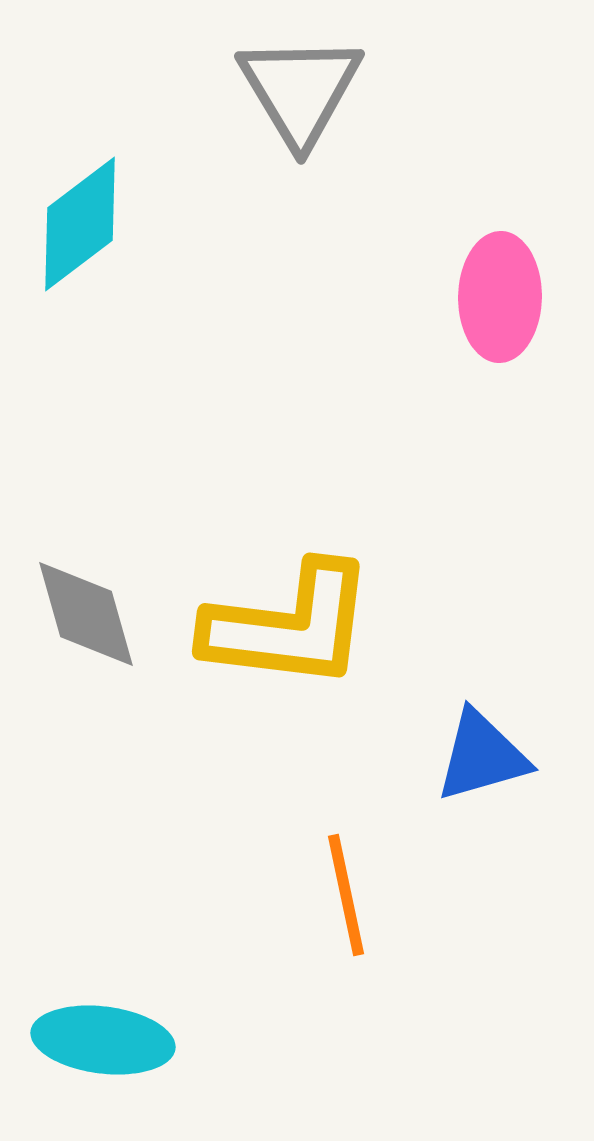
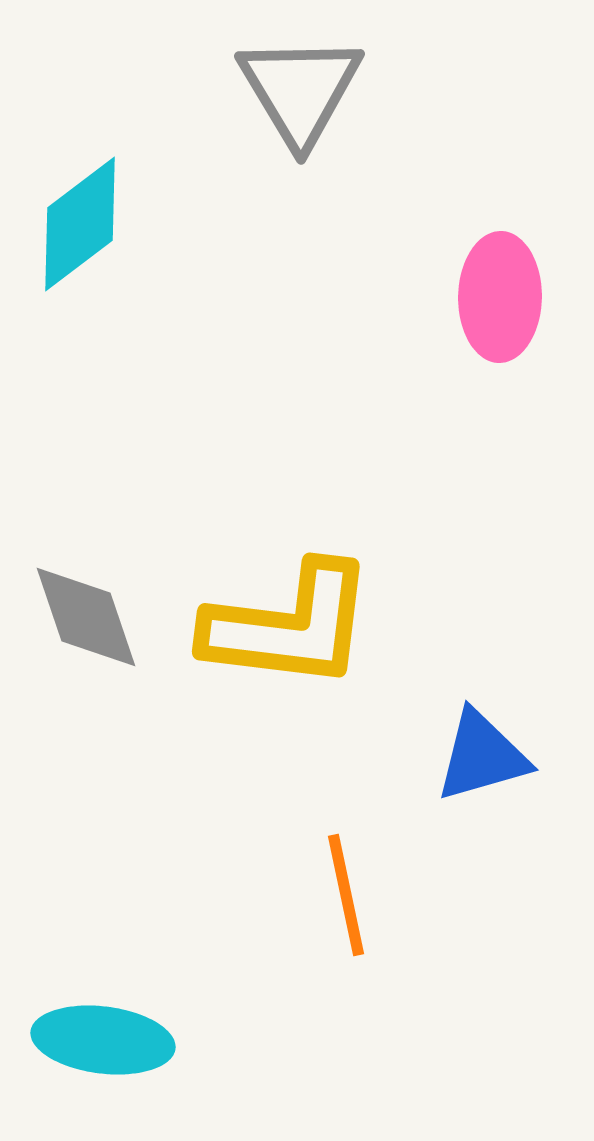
gray diamond: moved 3 px down; rotated 3 degrees counterclockwise
